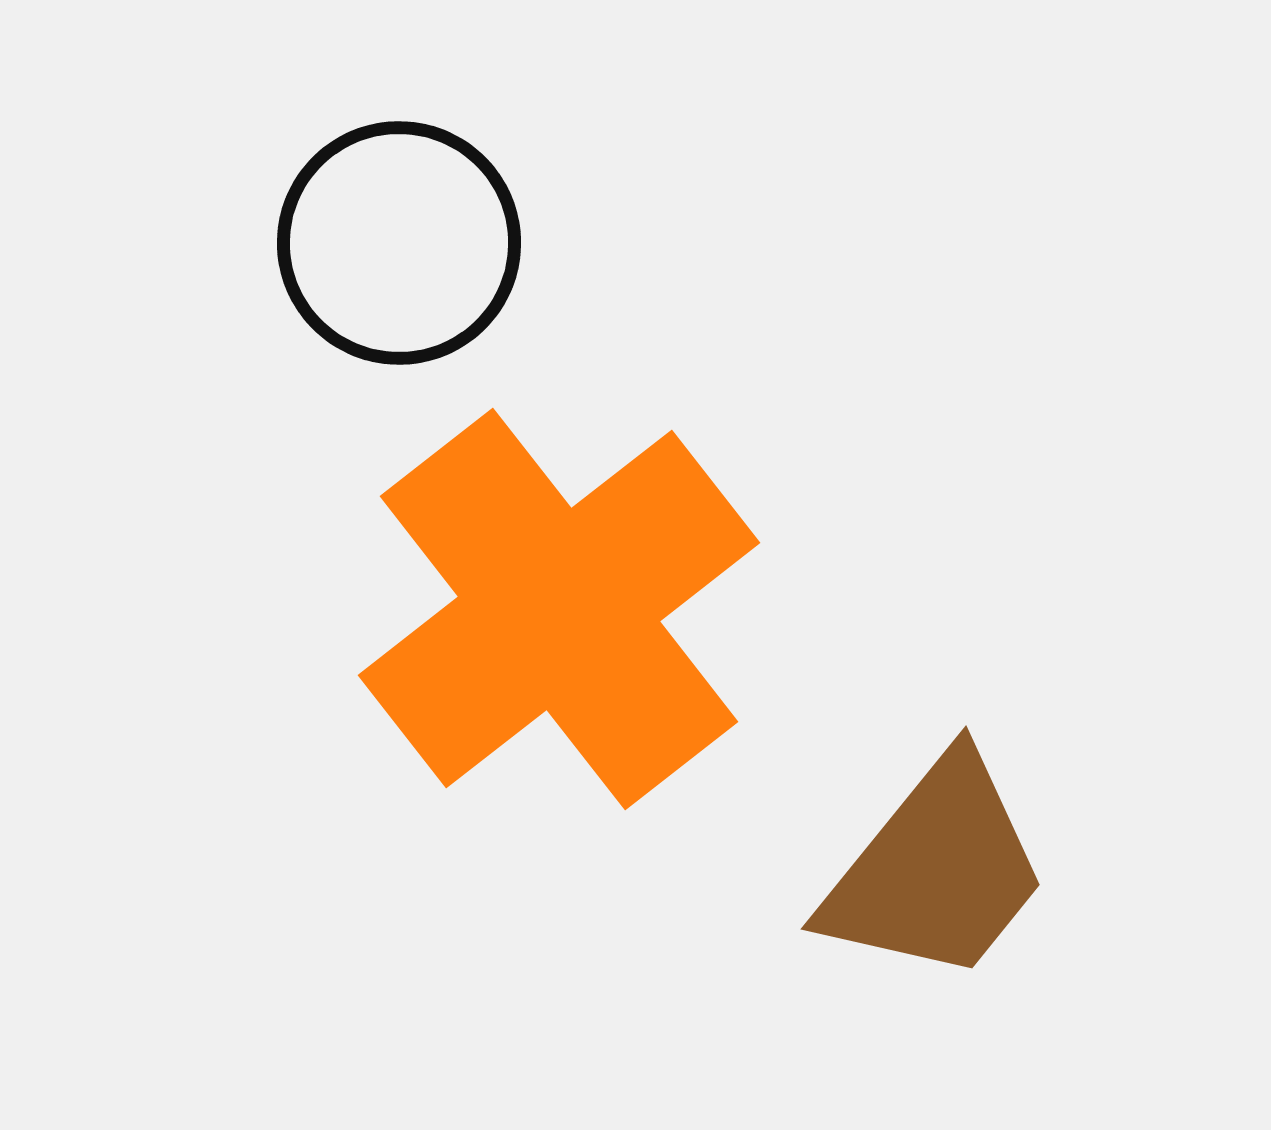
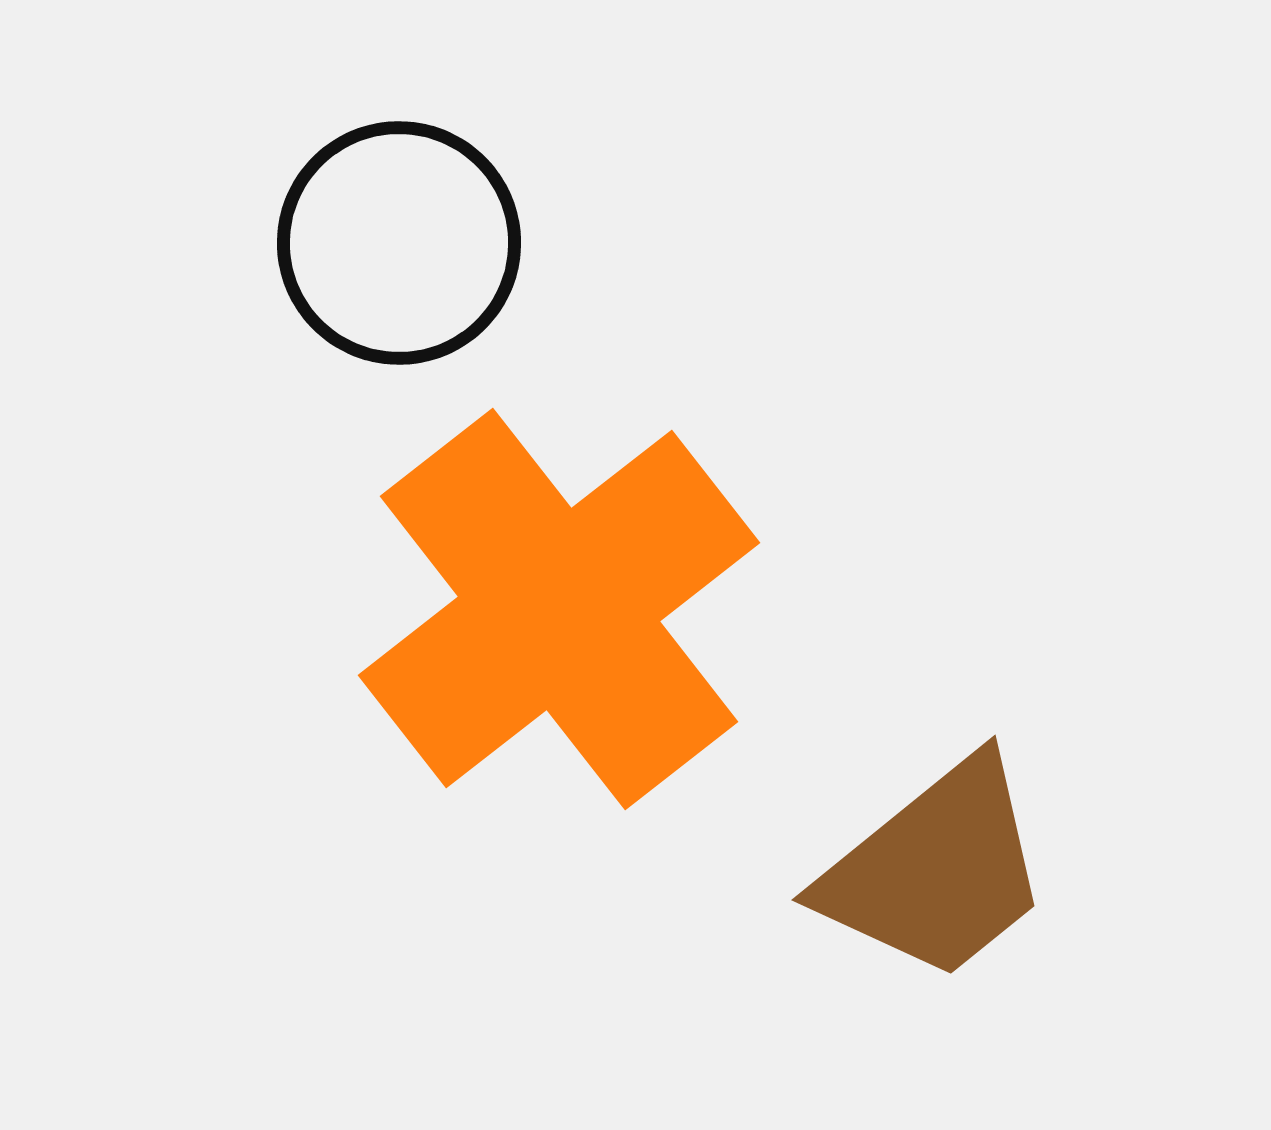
brown trapezoid: rotated 12 degrees clockwise
